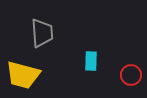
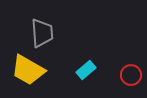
cyan rectangle: moved 5 px left, 9 px down; rotated 48 degrees clockwise
yellow trapezoid: moved 5 px right, 5 px up; rotated 15 degrees clockwise
